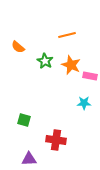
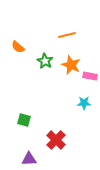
red cross: rotated 36 degrees clockwise
